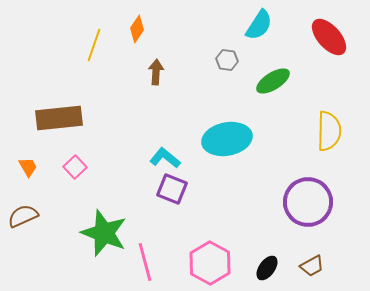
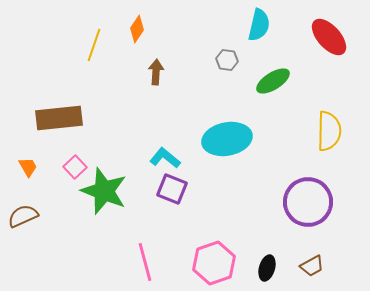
cyan semicircle: rotated 20 degrees counterclockwise
green star: moved 42 px up
pink hexagon: moved 4 px right; rotated 12 degrees clockwise
black ellipse: rotated 20 degrees counterclockwise
